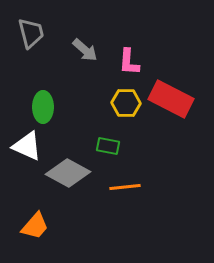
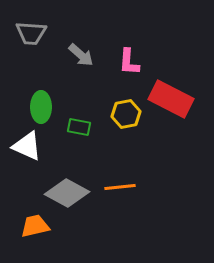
gray trapezoid: rotated 108 degrees clockwise
gray arrow: moved 4 px left, 5 px down
yellow hexagon: moved 11 px down; rotated 12 degrees counterclockwise
green ellipse: moved 2 px left
green rectangle: moved 29 px left, 19 px up
gray diamond: moved 1 px left, 20 px down
orange line: moved 5 px left
orange trapezoid: rotated 144 degrees counterclockwise
